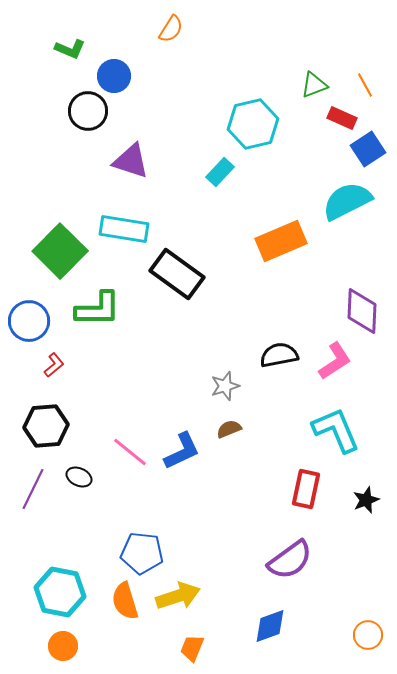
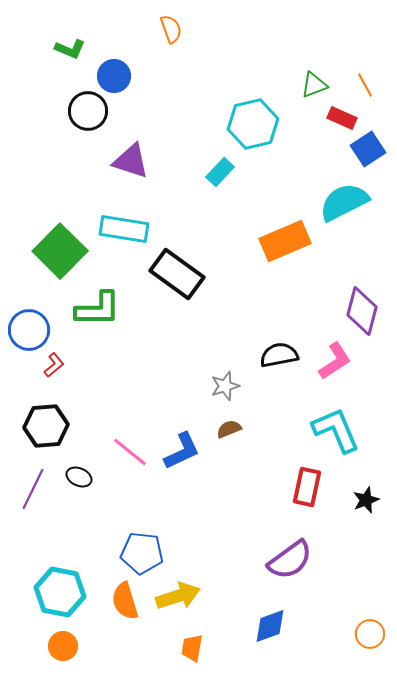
orange semicircle at (171, 29): rotated 52 degrees counterclockwise
cyan semicircle at (347, 201): moved 3 px left, 1 px down
orange rectangle at (281, 241): moved 4 px right
purple diamond at (362, 311): rotated 12 degrees clockwise
blue circle at (29, 321): moved 9 px down
red rectangle at (306, 489): moved 1 px right, 2 px up
orange circle at (368, 635): moved 2 px right, 1 px up
orange trapezoid at (192, 648): rotated 12 degrees counterclockwise
